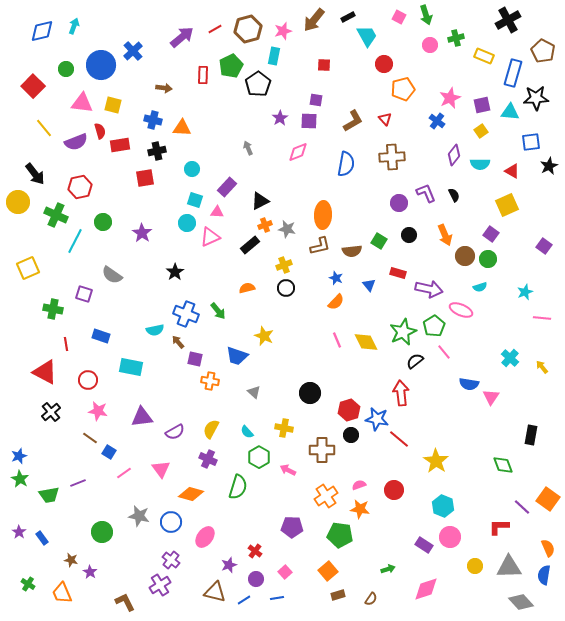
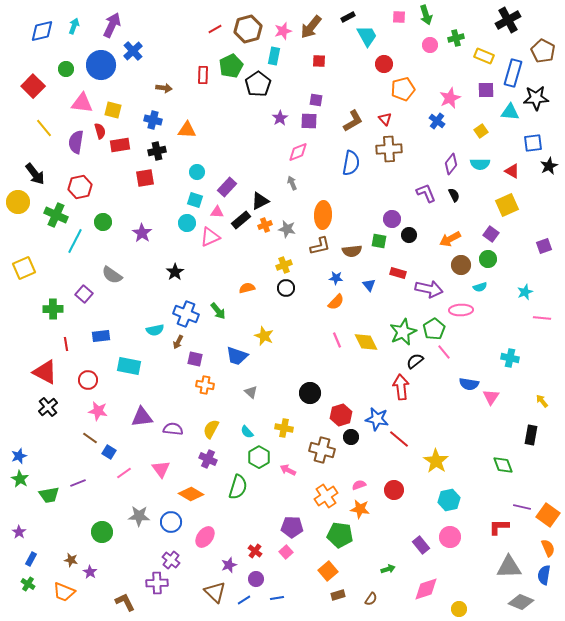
pink square at (399, 17): rotated 24 degrees counterclockwise
brown arrow at (314, 20): moved 3 px left, 7 px down
purple arrow at (182, 37): moved 70 px left, 12 px up; rotated 25 degrees counterclockwise
red square at (324, 65): moved 5 px left, 4 px up
yellow square at (113, 105): moved 5 px down
purple square at (482, 105): moved 4 px right, 15 px up; rotated 12 degrees clockwise
orange triangle at (182, 128): moved 5 px right, 2 px down
purple semicircle at (76, 142): rotated 120 degrees clockwise
blue square at (531, 142): moved 2 px right, 1 px down
gray arrow at (248, 148): moved 44 px right, 35 px down
purple diamond at (454, 155): moved 3 px left, 9 px down
brown cross at (392, 157): moved 3 px left, 8 px up
blue semicircle at (346, 164): moved 5 px right, 1 px up
cyan circle at (192, 169): moved 5 px right, 3 px down
purple circle at (399, 203): moved 7 px left, 16 px down
orange arrow at (445, 235): moved 5 px right, 4 px down; rotated 85 degrees clockwise
green square at (379, 241): rotated 21 degrees counterclockwise
black rectangle at (250, 245): moved 9 px left, 25 px up
purple square at (544, 246): rotated 35 degrees clockwise
brown circle at (465, 256): moved 4 px left, 9 px down
yellow square at (28, 268): moved 4 px left
blue star at (336, 278): rotated 16 degrees counterclockwise
purple square at (84, 294): rotated 24 degrees clockwise
green cross at (53, 309): rotated 12 degrees counterclockwise
pink ellipse at (461, 310): rotated 25 degrees counterclockwise
green pentagon at (434, 326): moved 3 px down
blue rectangle at (101, 336): rotated 24 degrees counterclockwise
brown arrow at (178, 342): rotated 112 degrees counterclockwise
cyan cross at (510, 358): rotated 30 degrees counterclockwise
cyan rectangle at (131, 367): moved 2 px left, 1 px up
yellow arrow at (542, 367): moved 34 px down
orange cross at (210, 381): moved 5 px left, 4 px down
gray triangle at (254, 392): moved 3 px left
red arrow at (401, 393): moved 6 px up
red hexagon at (349, 410): moved 8 px left, 5 px down
black cross at (51, 412): moved 3 px left, 5 px up
purple semicircle at (175, 432): moved 2 px left, 3 px up; rotated 144 degrees counterclockwise
black circle at (351, 435): moved 2 px down
brown cross at (322, 450): rotated 15 degrees clockwise
orange diamond at (191, 494): rotated 15 degrees clockwise
orange square at (548, 499): moved 16 px down
cyan hexagon at (443, 506): moved 6 px right, 6 px up; rotated 25 degrees clockwise
purple line at (522, 507): rotated 30 degrees counterclockwise
gray star at (139, 516): rotated 10 degrees counterclockwise
blue rectangle at (42, 538): moved 11 px left, 21 px down; rotated 64 degrees clockwise
purple rectangle at (424, 545): moved 3 px left; rotated 18 degrees clockwise
yellow circle at (475, 566): moved 16 px left, 43 px down
pink square at (285, 572): moved 1 px right, 20 px up
purple cross at (160, 585): moved 3 px left, 2 px up; rotated 30 degrees clockwise
brown triangle at (215, 592): rotated 30 degrees clockwise
orange trapezoid at (62, 593): moved 2 px right, 1 px up; rotated 45 degrees counterclockwise
gray diamond at (521, 602): rotated 25 degrees counterclockwise
